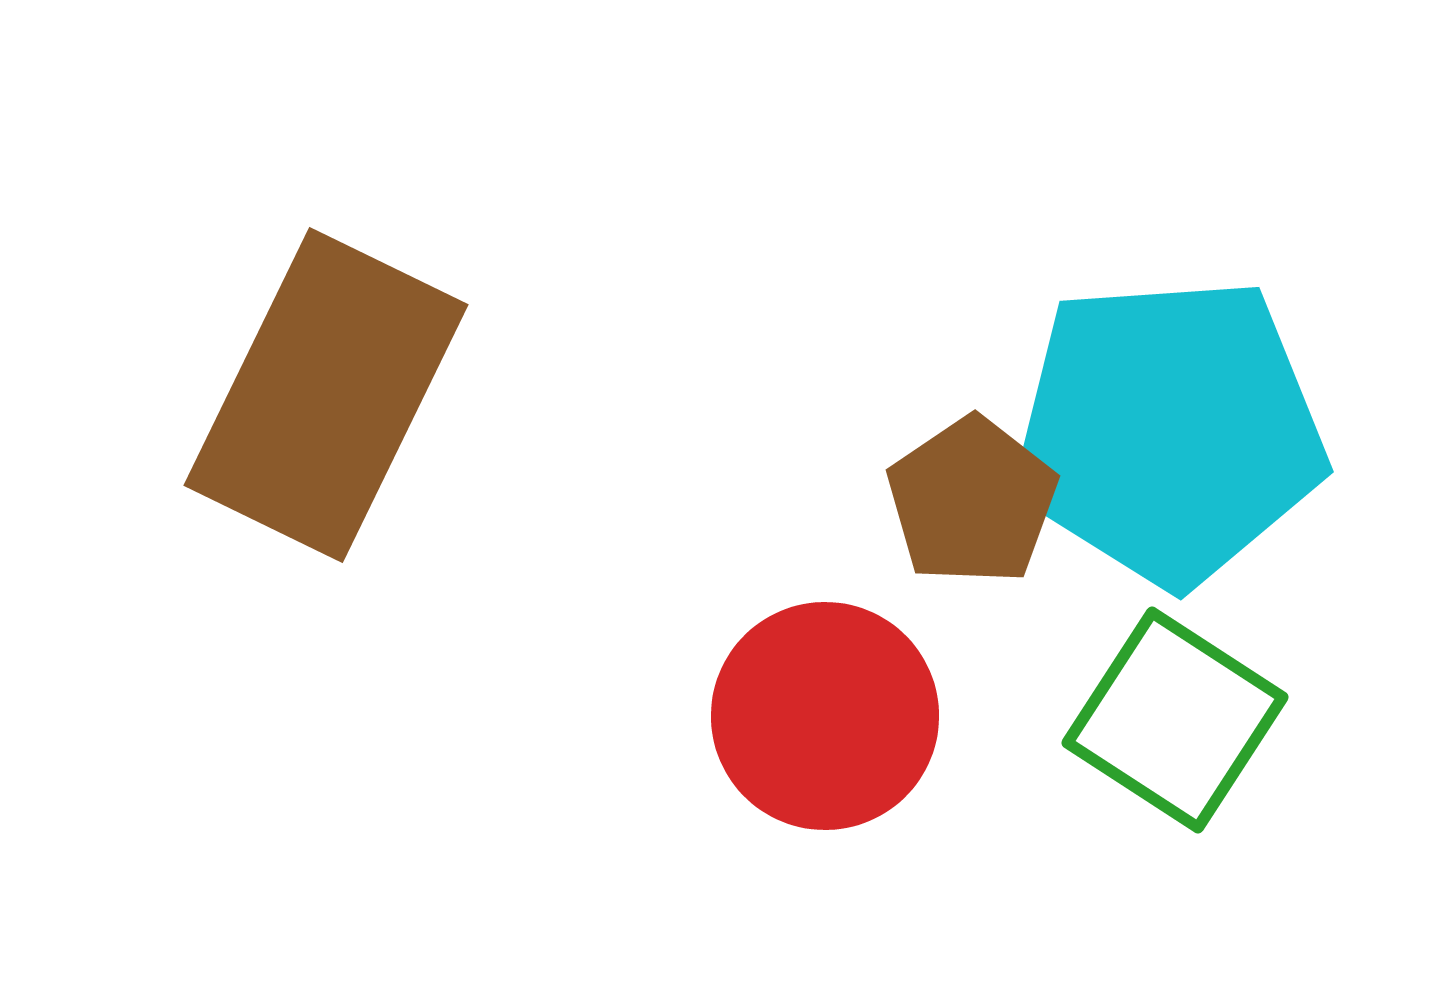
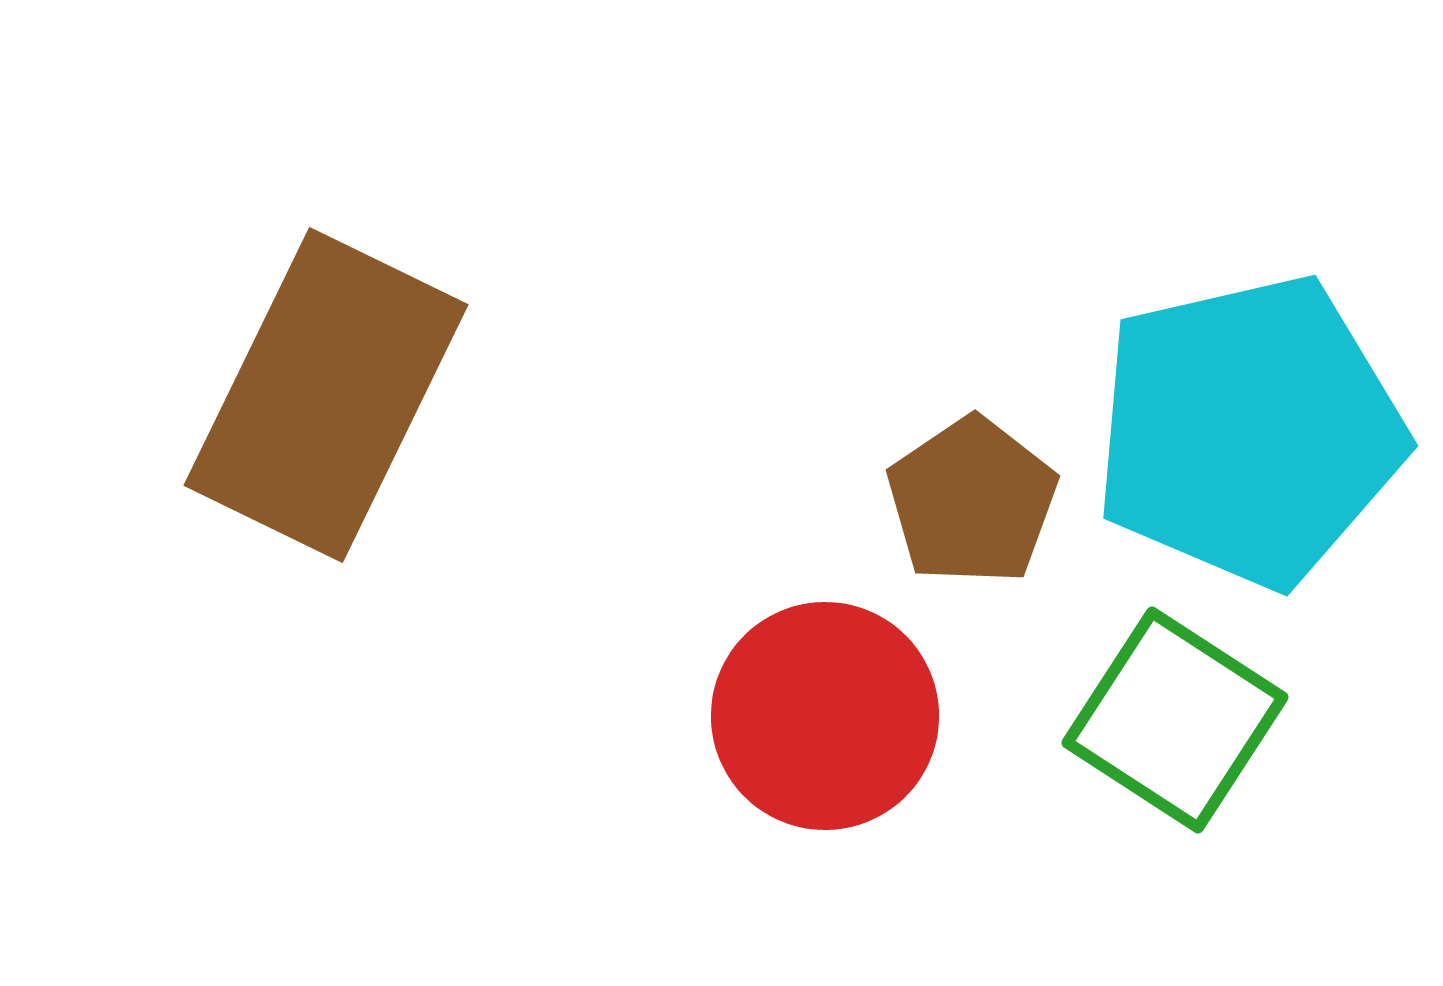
cyan pentagon: moved 80 px right; rotated 9 degrees counterclockwise
